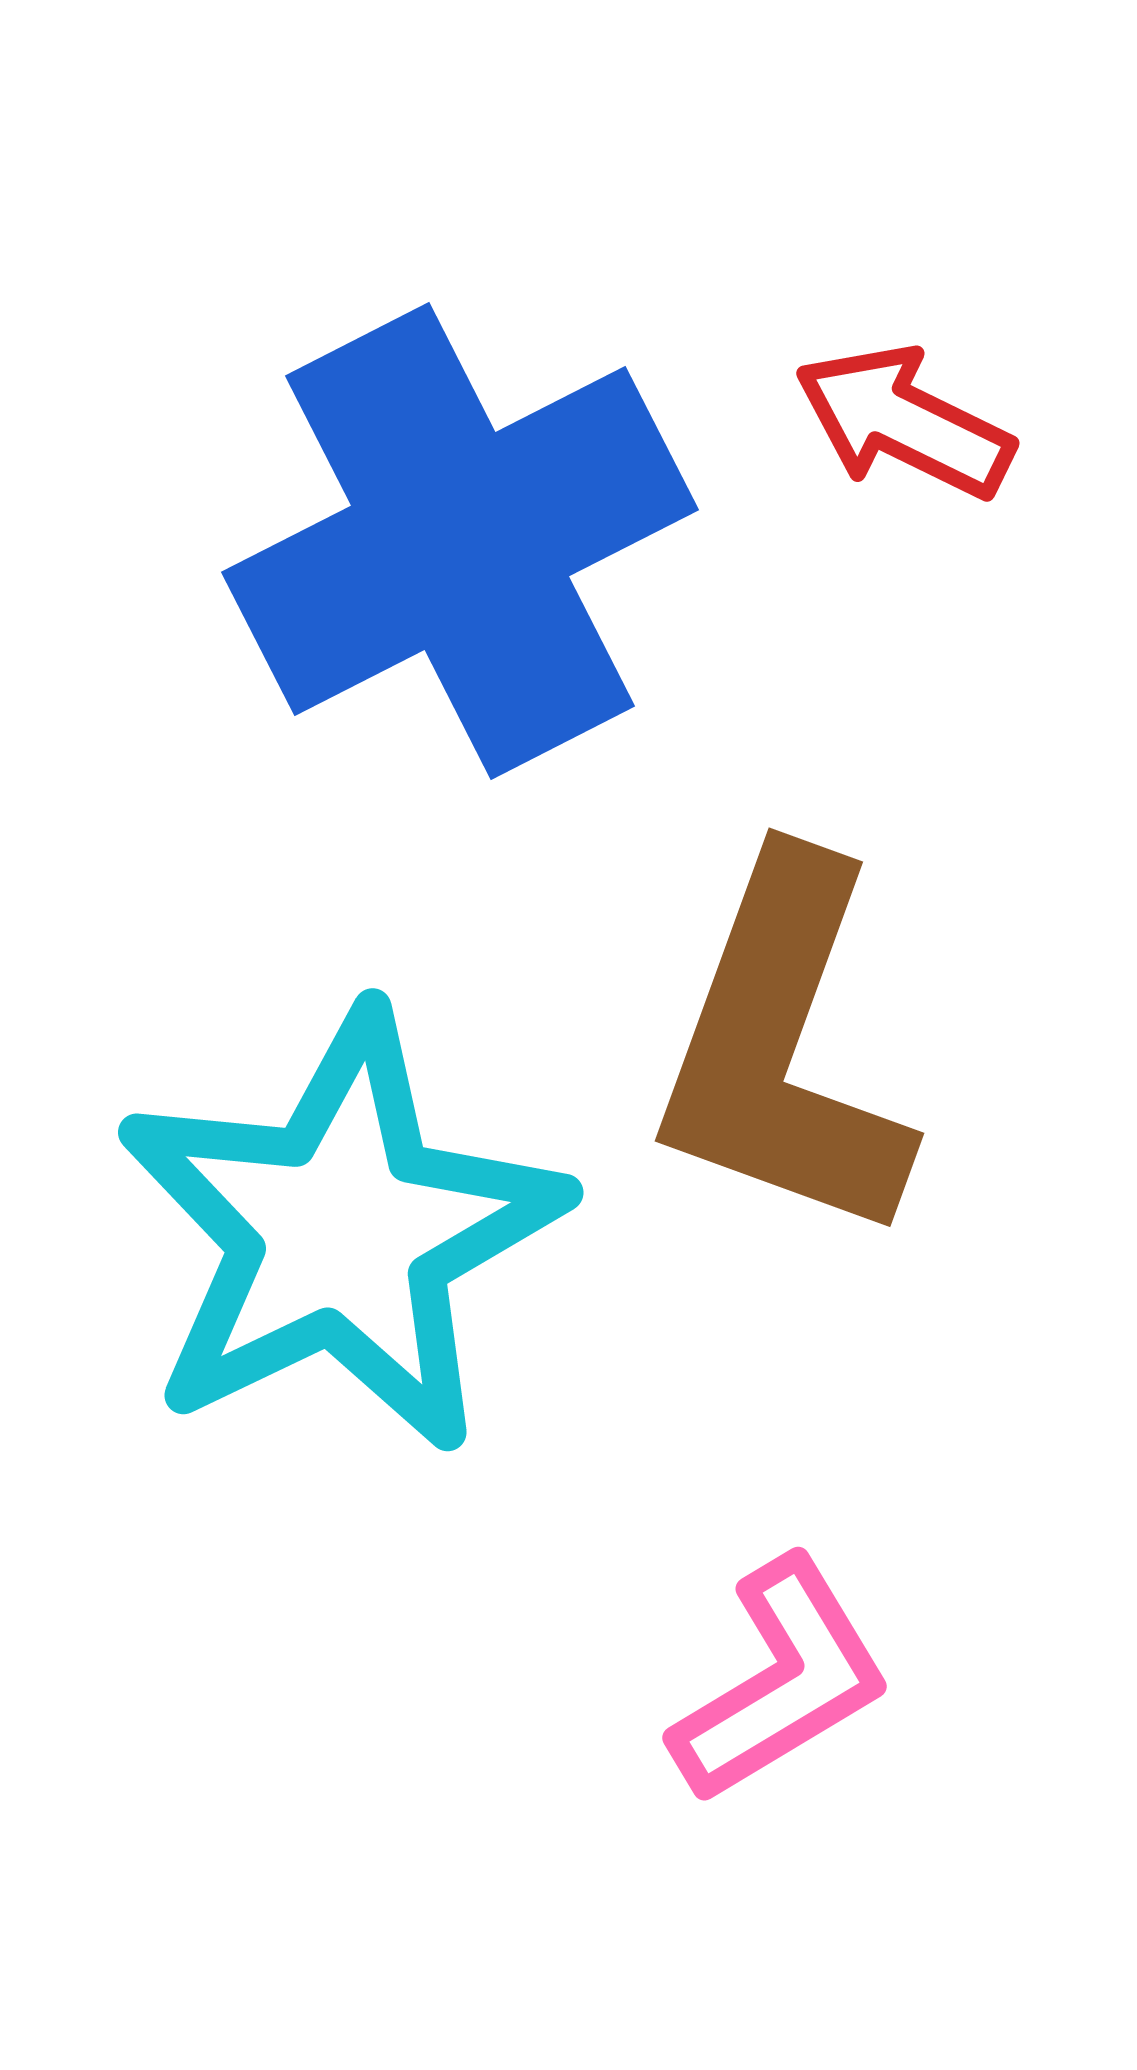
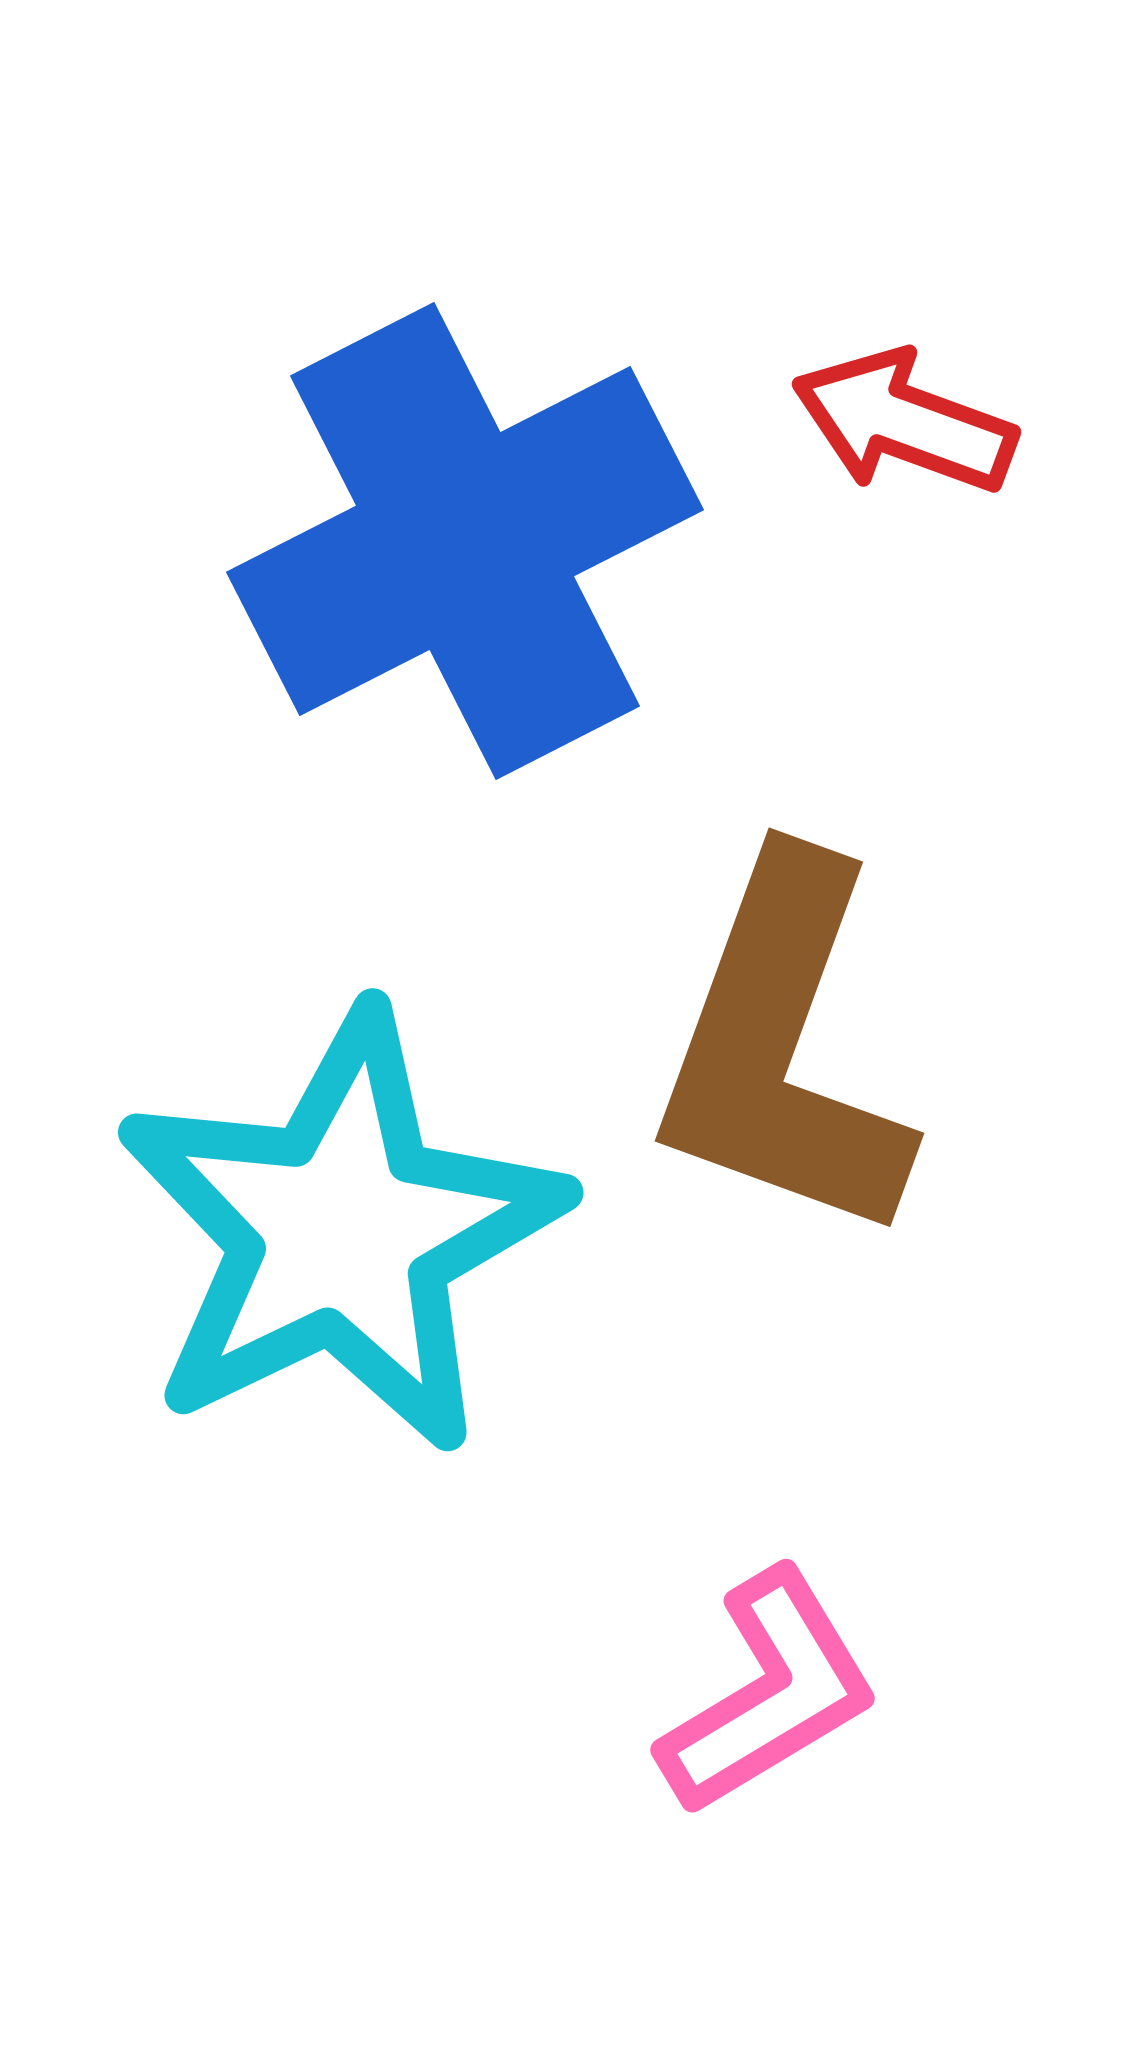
red arrow: rotated 6 degrees counterclockwise
blue cross: moved 5 px right
pink L-shape: moved 12 px left, 12 px down
